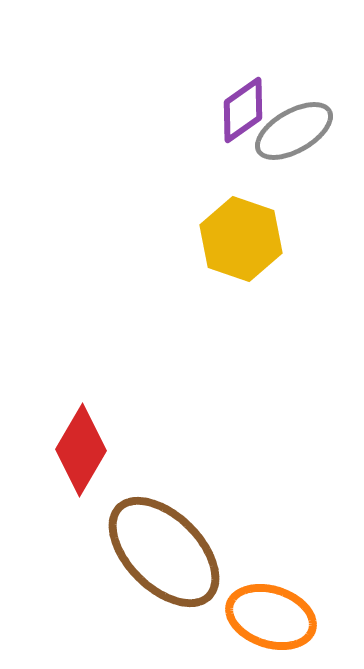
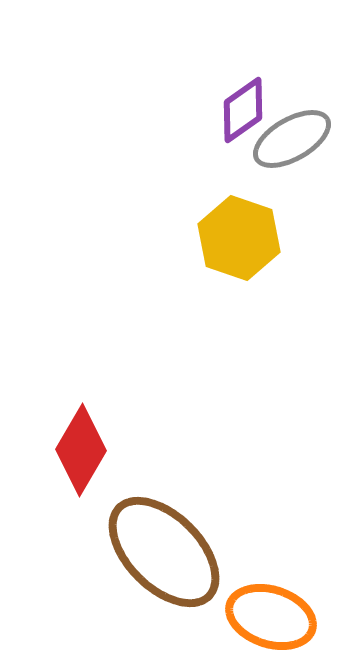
gray ellipse: moved 2 px left, 8 px down
yellow hexagon: moved 2 px left, 1 px up
